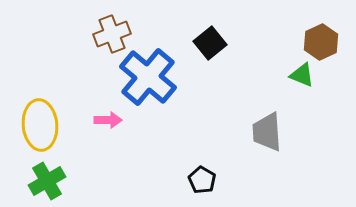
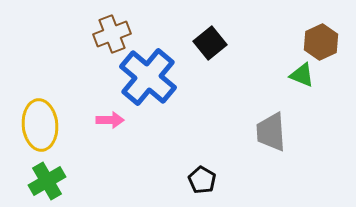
pink arrow: moved 2 px right
gray trapezoid: moved 4 px right
